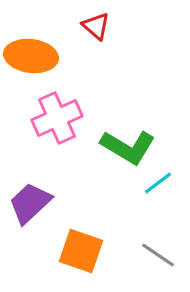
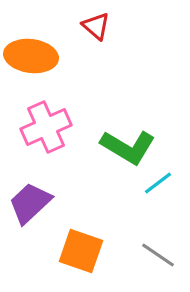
pink cross: moved 11 px left, 9 px down
